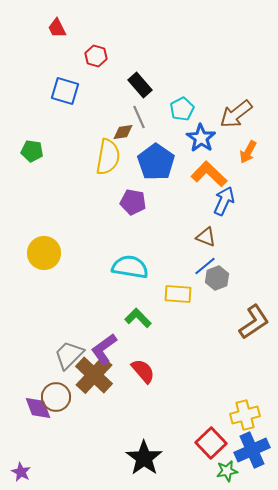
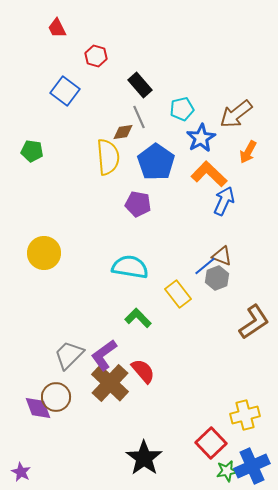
blue square: rotated 20 degrees clockwise
cyan pentagon: rotated 15 degrees clockwise
blue star: rotated 8 degrees clockwise
yellow semicircle: rotated 15 degrees counterclockwise
purple pentagon: moved 5 px right, 2 px down
brown triangle: moved 16 px right, 19 px down
yellow rectangle: rotated 48 degrees clockwise
purple L-shape: moved 6 px down
brown cross: moved 16 px right, 8 px down
blue cross: moved 16 px down
